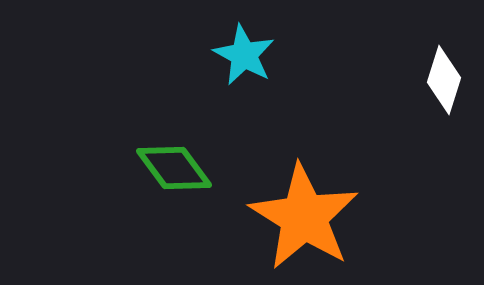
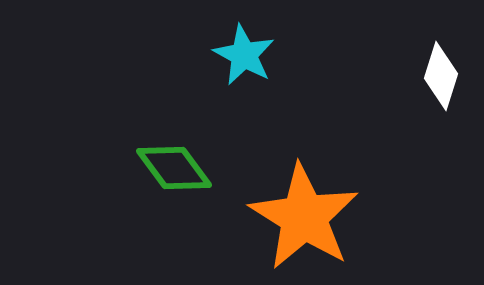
white diamond: moved 3 px left, 4 px up
